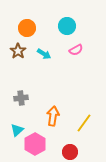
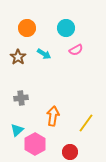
cyan circle: moved 1 px left, 2 px down
brown star: moved 6 px down
yellow line: moved 2 px right
